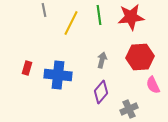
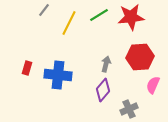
gray line: rotated 48 degrees clockwise
green line: rotated 66 degrees clockwise
yellow line: moved 2 px left
gray arrow: moved 4 px right, 4 px down
pink semicircle: rotated 48 degrees clockwise
purple diamond: moved 2 px right, 2 px up
